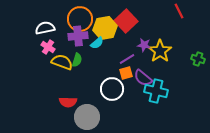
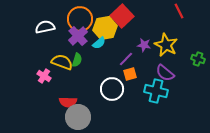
red square: moved 4 px left, 5 px up
white semicircle: moved 1 px up
purple cross: rotated 36 degrees counterclockwise
cyan semicircle: moved 2 px right
pink cross: moved 4 px left, 29 px down
yellow star: moved 6 px right, 6 px up; rotated 10 degrees counterclockwise
purple line: moved 1 px left; rotated 14 degrees counterclockwise
orange square: moved 4 px right, 1 px down
purple semicircle: moved 22 px right, 5 px up
gray circle: moved 9 px left
